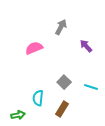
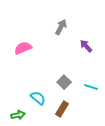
pink semicircle: moved 11 px left
cyan semicircle: rotated 126 degrees clockwise
